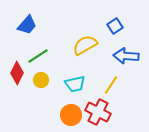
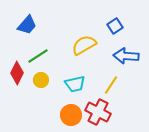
yellow semicircle: moved 1 px left
